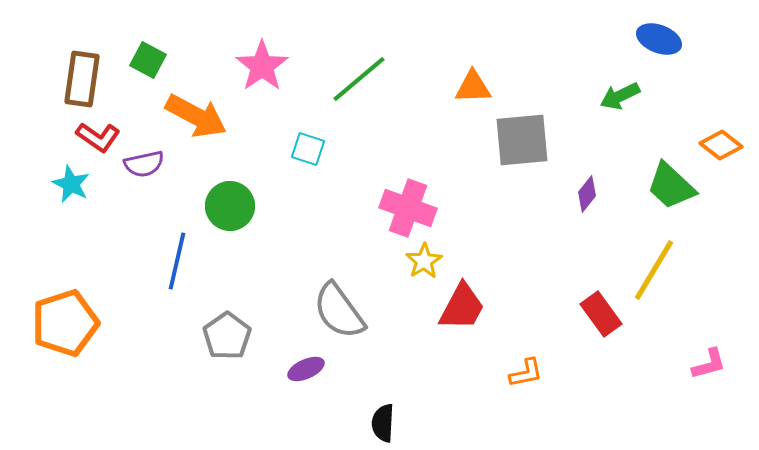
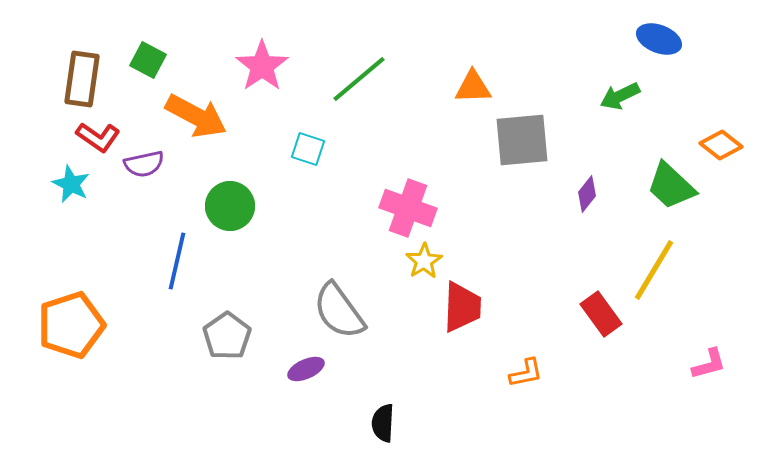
red trapezoid: rotated 26 degrees counterclockwise
orange pentagon: moved 6 px right, 2 px down
